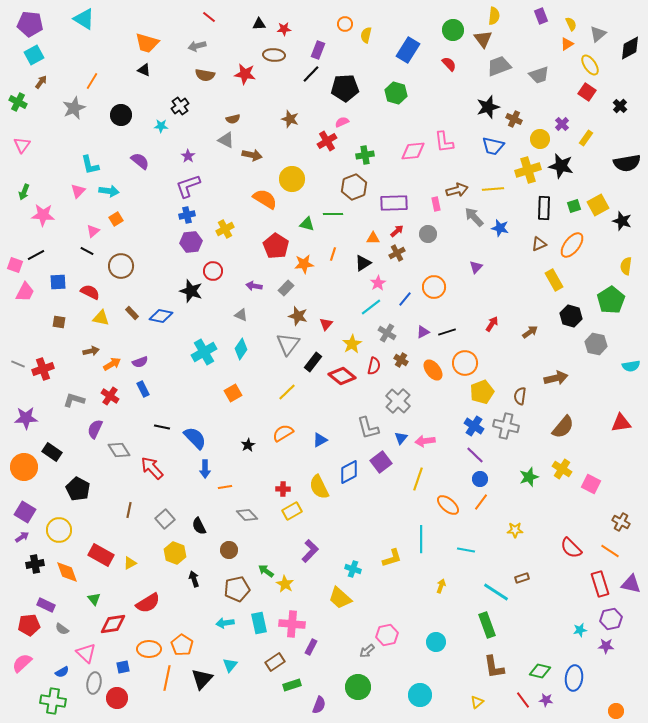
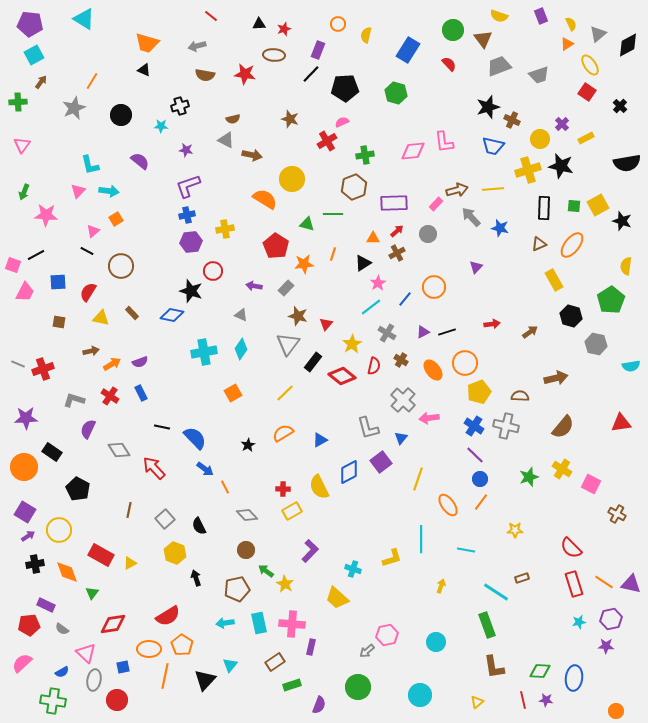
yellow semicircle at (494, 16): moved 5 px right; rotated 102 degrees clockwise
red line at (209, 17): moved 2 px right, 1 px up
orange circle at (345, 24): moved 7 px left
red star at (284, 29): rotated 16 degrees counterclockwise
black diamond at (630, 48): moved 2 px left, 3 px up
green cross at (18, 102): rotated 30 degrees counterclockwise
black cross at (180, 106): rotated 18 degrees clockwise
brown cross at (514, 119): moved 2 px left, 1 px down
yellow rectangle at (586, 138): rotated 28 degrees clockwise
purple star at (188, 156): moved 2 px left, 6 px up; rotated 24 degrees counterclockwise
pink rectangle at (436, 204): rotated 56 degrees clockwise
green square at (574, 206): rotated 24 degrees clockwise
pink star at (43, 215): moved 3 px right
gray arrow at (474, 217): moved 3 px left
yellow cross at (225, 229): rotated 18 degrees clockwise
pink square at (15, 265): moved 2 px left
red semicircle at (90, 292): moved 2 px left; rotated 84 degrees counterclockwise
blue diamond at (161, 316): moved 11 px right, 1 px up
red arrow at (492, 324): rotated 49 degrees clockwise
cyan cross at (204, 352): rotated 20 degrees clockwise
blue rectangle at (143, 389): moved 2 px left, 4 px down
yellow line at (287, 392): moved 2 px left, 1 px down
yellow pentagon at (482, 392): moved 3 px left
brown semicircle at (520, 396): rotated 84 degrees clockwise
gray cross at (398, 401): moved 5 px right, 1 px up
purple semicircle at (95, 429): moved 7 px left
pink arrow at (425, 441): moved 4 px right, 23 px up
red arrow at (152, 468): moved 2 px right
blue arrow at (205, 469): rotated 54 degrees counterclockwise
orange line at (225, 487): rotated 72 degrees clockwise
orange ellipse at (448, 505): rotated 15 degrees clockwise
brown cross at (621, 522): moved 4 px left, 8 px up
purple arrow at (22, 537): moved 6 px right, 1 px up
brown circle at (229, 550): moved 17 px right
orange line at (610, 551): moved 6 px left, 31 px down
black arrow at (194, 579): moved 2 px right, 1 px up
red rectangle at (600, 584): moved 26 px left
yellow trapezoid at (340, 598): moved 3 px left
green triangle at (94, 599): moved 2 px left, 6 px up; rotated 16 degrees clockwise
red semicircle at (148, 603): moved 20 px right, 13 px down
cyan star at (580, 630): moved 1 px left, 8 px up
purple rectangle at (311, 647): rotated 14 degrees counterclockwise
green diamond at (540, 671): rotated 10 degrees counterclockwise
orange line at (167, 678): moved 2 px left, 2 px up
black triangle at (202, 679): moved 3 px right, 1 px down
gray ellipse at (94, 683): moved 3 px up
red circle at (117, 698): moved 2 px down
red line at (523, 700): rotated 24 degrees clockwise
